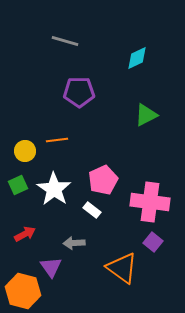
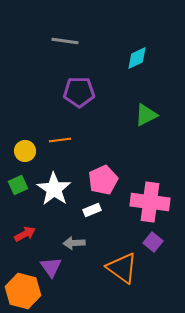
gray line: rotated 8 degrees counterclockwise
orange line: moved 3 px right
white rectangle: rotated 60 degrees counterclockwise
